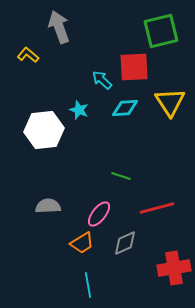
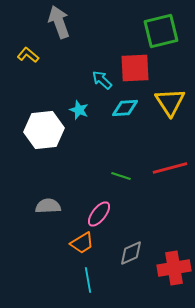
gray arrow: moved 5 px up
red square: moved 1 px right, 1 px down
red line: moved 13 px right, 40 px up
gray diamond: moved 6 px right, 10 px down
cyan line: moved 5 px up
